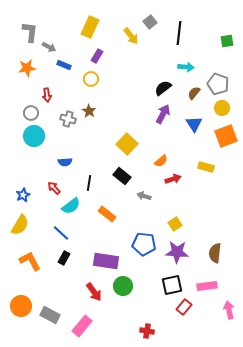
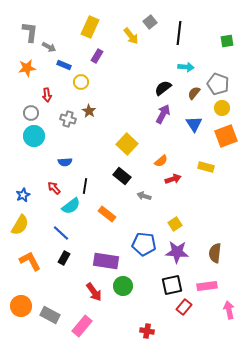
yellow circle at (91, 79): moved 10 px left, 3 px down
black line at (89, 183): moved 4 px left, 3 px down
